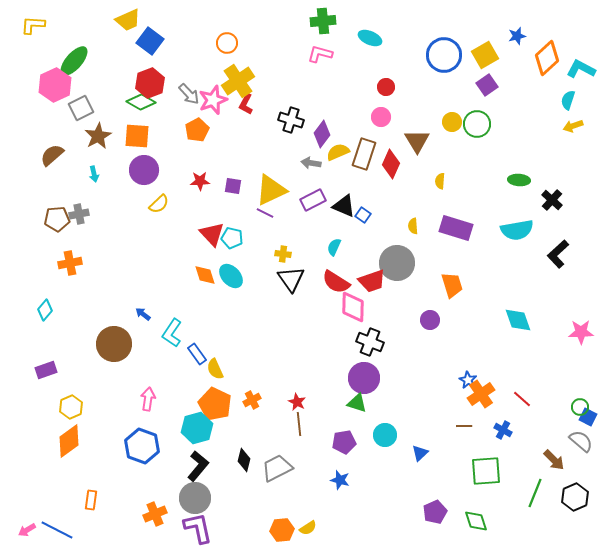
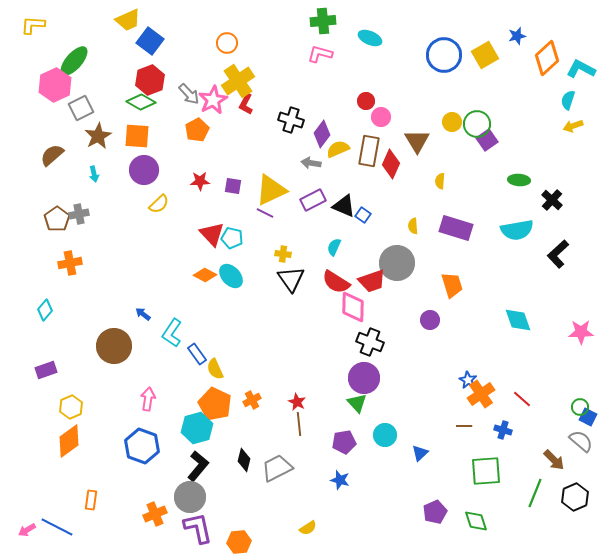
red hexagon at (150, 83): moved 3 px up
purple square at (487, 85): moved 55 px down
red circle at (386, 87): moved 20 px left, 14 px down
pink star at (213, 100): rotated 8 degrees counterclockwise
yellow semicircle at (338, 152): moved 3 px up
brown rectangle at (364, 154): moved 5 px right, 3 px up; rotated 8 degrees counterclockwise
brown pentagon at (57, 219): rotated 30 degrees counterclockwise
orange diamond at (205, 275): rotated 45 degrees counterclockwise
brown circle at (114, 344): moved 2 px down
green triangle at (357, 403): rotated 30 degrees clockwise
blue cross at (503, 430): rotated 12 degrees counterclockwise
gray circle at (195, 498): moved 5 px left, 1 px up
blue line at (57, 530): moved 3 px up
orange hexagon at (282, 530): moved 43 px left, 12 px down
